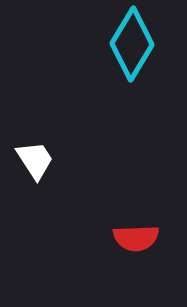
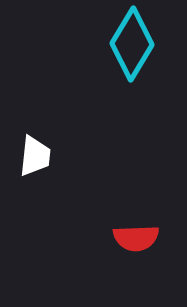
white trapezoid: moved 4 px up; rotated 39 degrees clockwise
